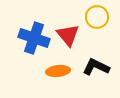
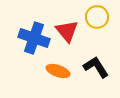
red triangle: moved 1 px left, 4 px up
black L-shape: rotated 32 degrees clockwise
orange ellipse: rotated 25 degrees clockwise
